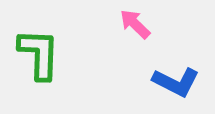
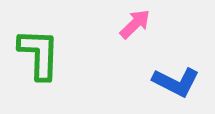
pink arrow: rotated 92 degrees clockwise
